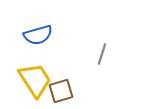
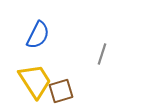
blue semicircle: rotated 48 degrees counterclockwise
yellow trapezoid: moved 1 px down
